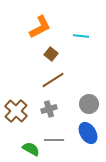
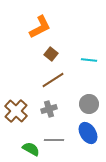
cyan line: moved 8 px right, 24 px down
